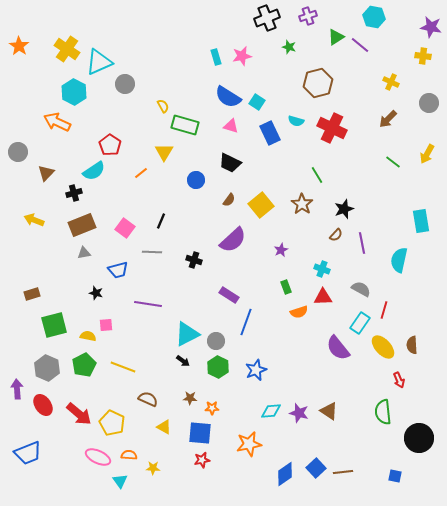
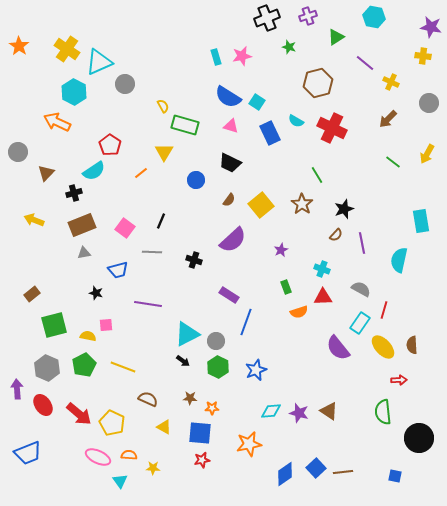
purple line at (360, 45): moved 5 px right, 18 px down
cyan semicircle at (296, 121): rotated 14 degrees clockwise
brown rectangle at (32, 294): rotated 21 degrees counterclockwise
red arrow at (399, 380): rotated 70 degrees counterclockwise
